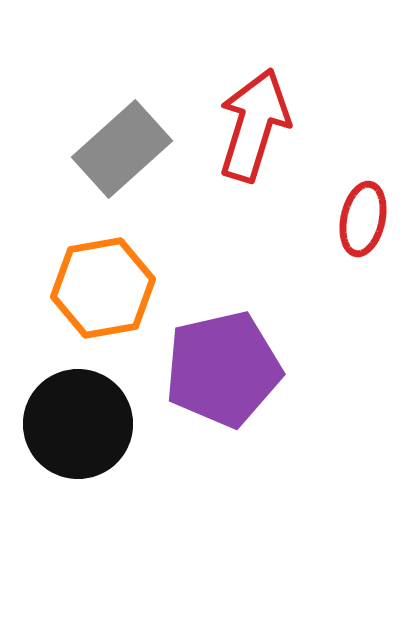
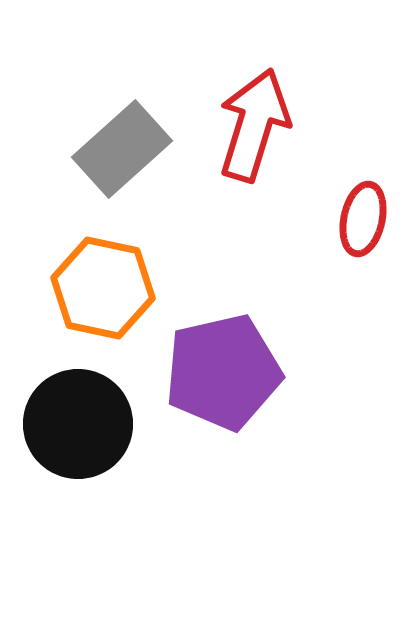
orange hexagon: rotated 22 degrees clockwise
purple pentagon: moved 3 px down
